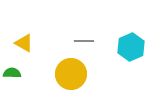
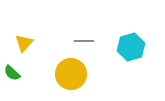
yellow triangle: rotated 42 degrees clockwise
cyan hexagon: rotated 8 degrees clockwise
green semicircle: rotated 138 degrees counterclockwise
